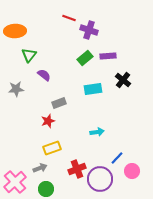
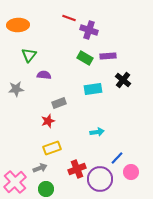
orange ellipse: moved 3 px right, 6 px up
green rectangle: rotated 70 degrees clockwise
purple semicircle: rotated 32 degrees counterclockwise
pink circle: moved 1 px left, 1 px down
